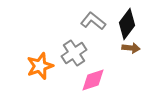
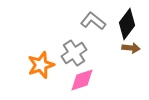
orange star: moved 1 px right, 1 px up
pink diamond: moved 11 px left
